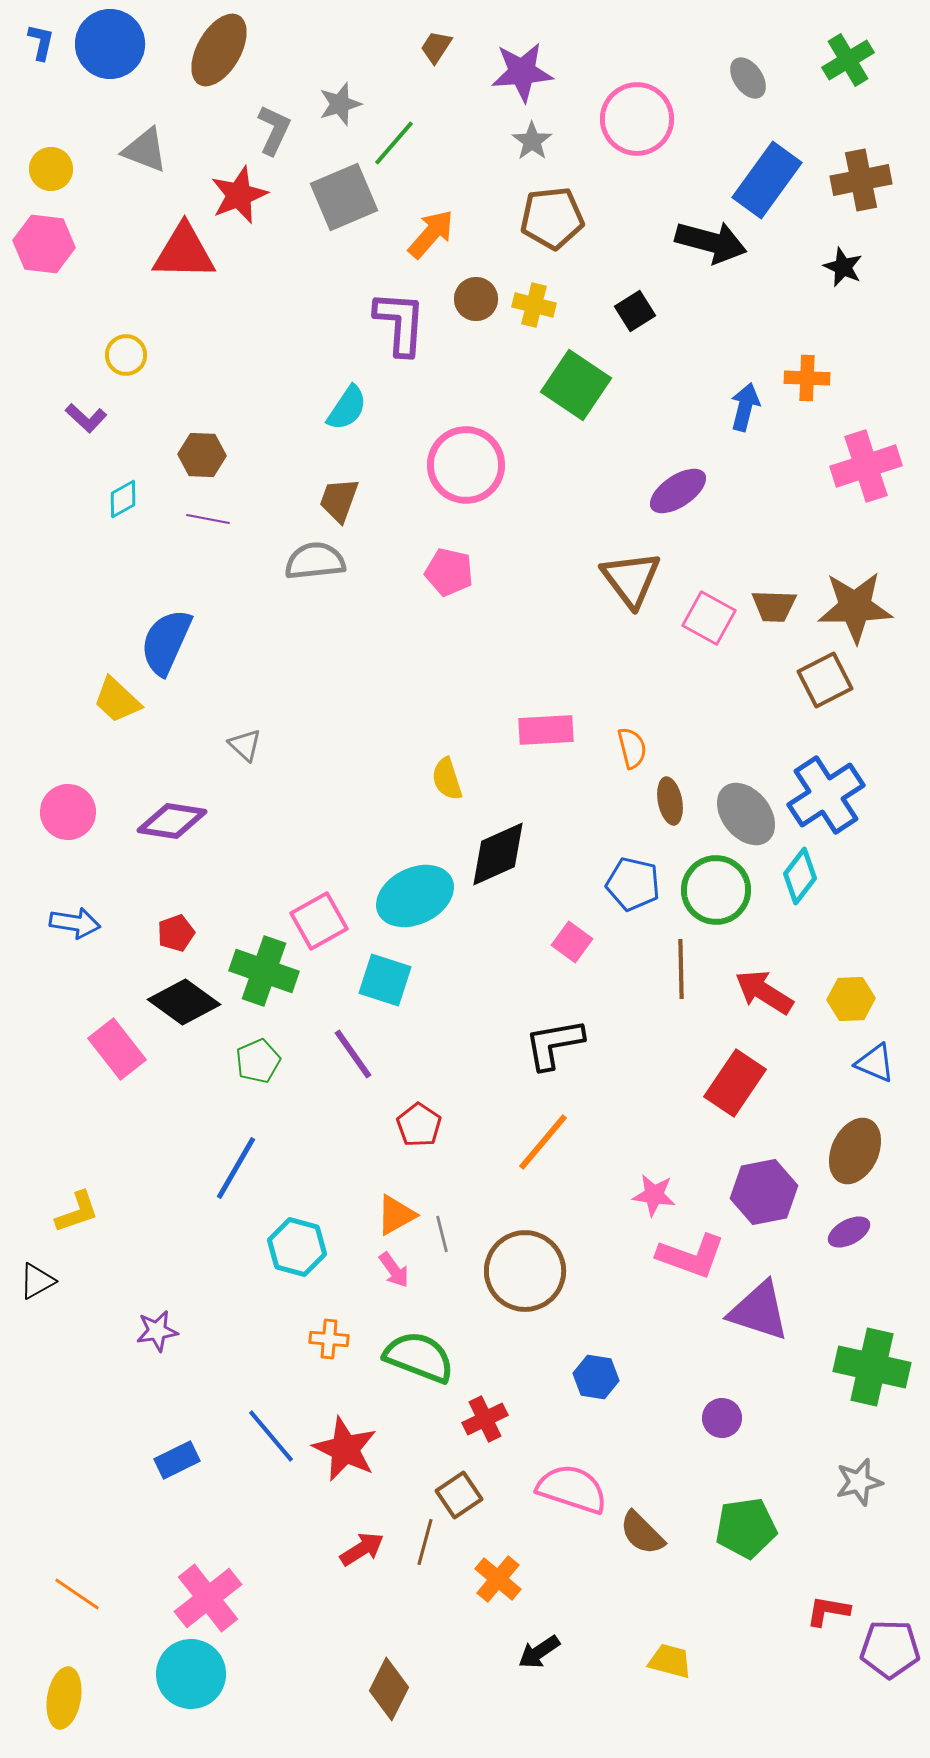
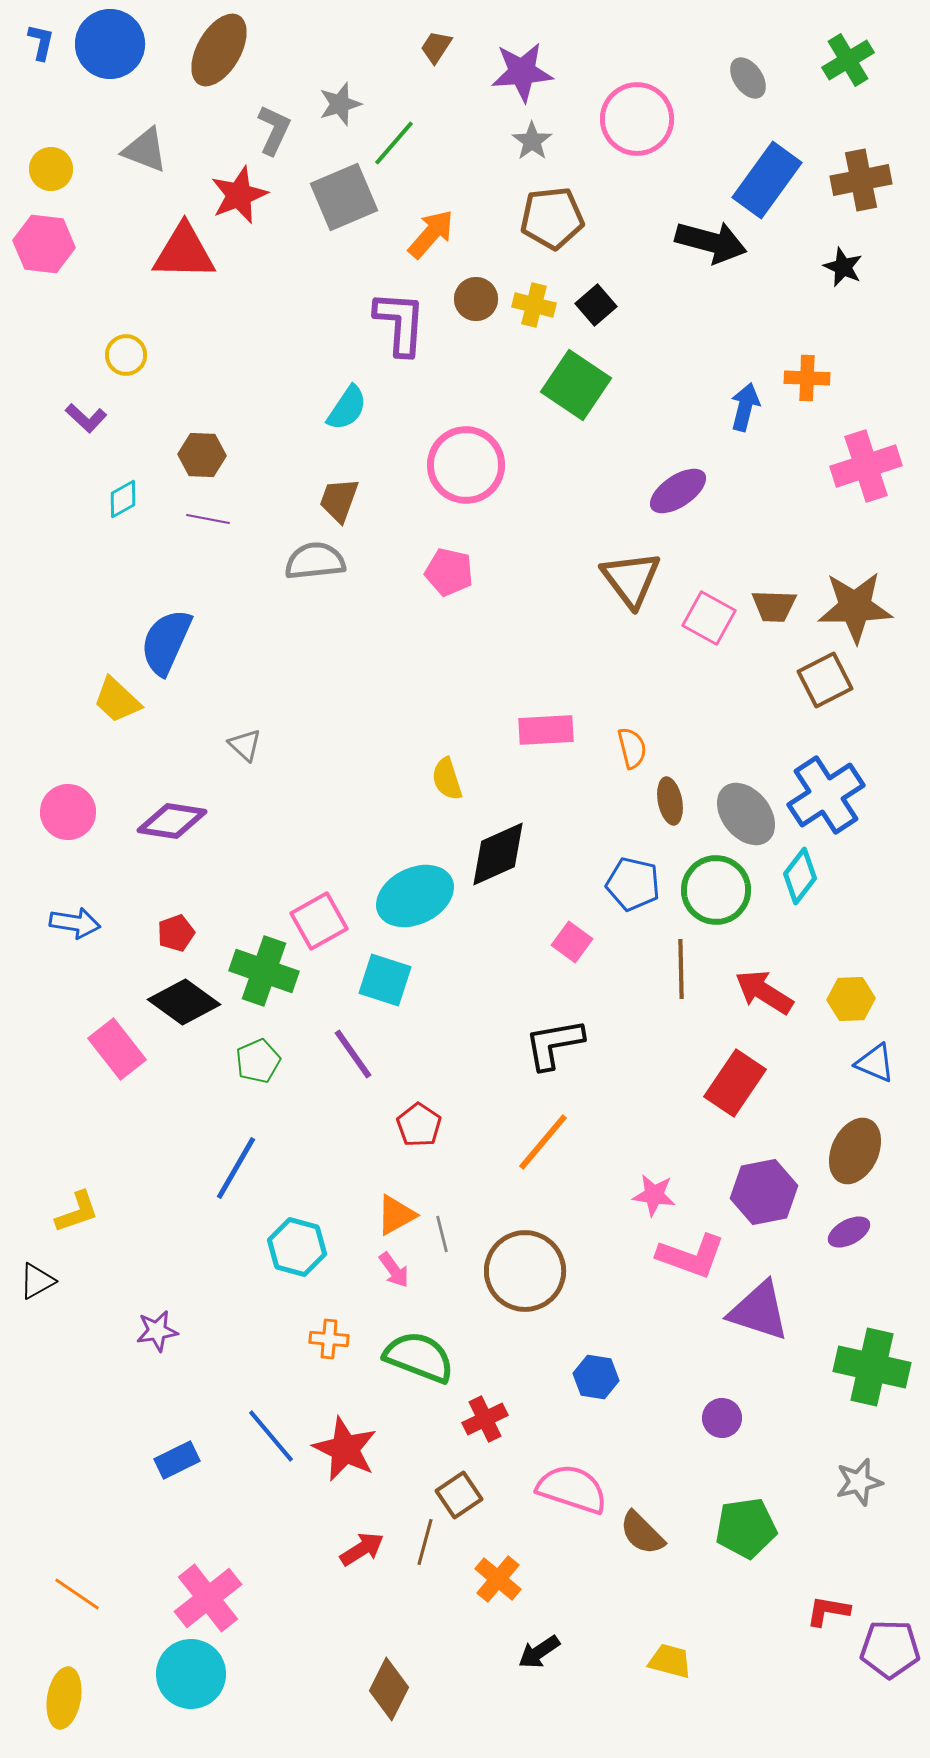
black square at (635, 311): moved 39 px left, 6 px up; rotated 9 degrees counterclockwise
